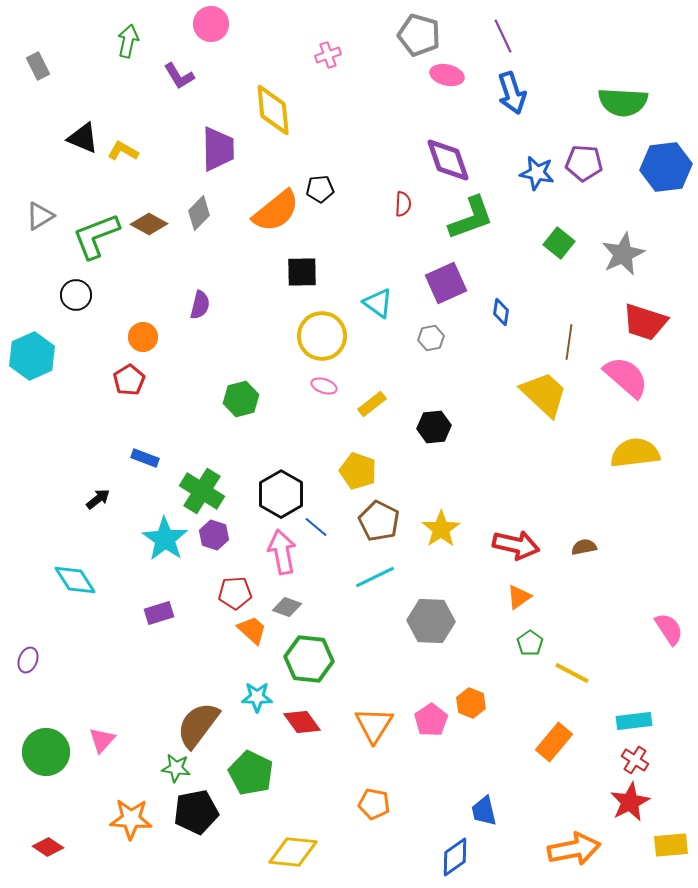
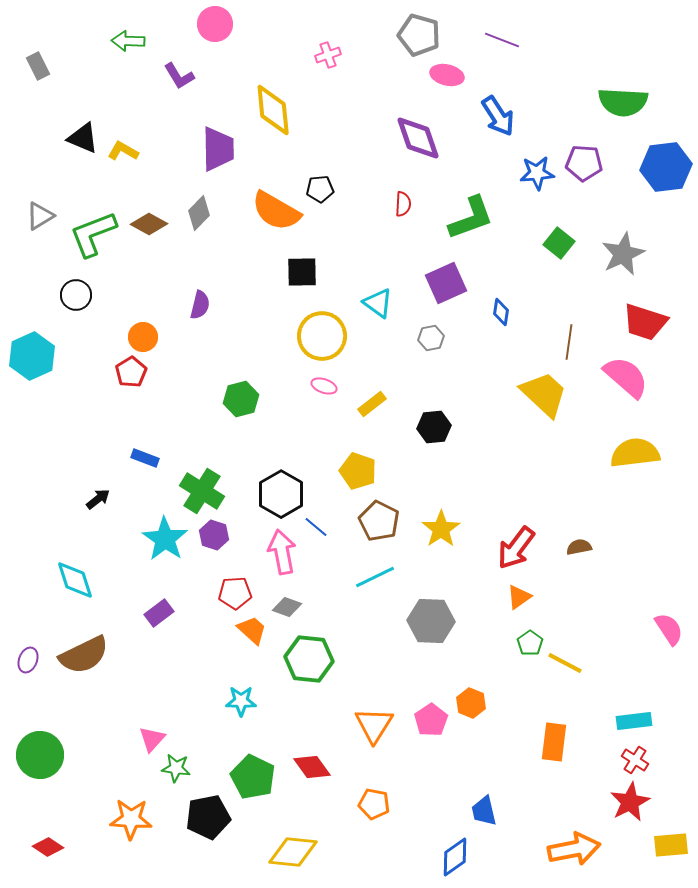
pink circle at (211, 24): moved 4 px right
purple line at (503, 36): moved 1 px left, 4 px down; rotated 44 degrees counterclockwise
green arrow at (128, 41): rotated 100 degrees counterclockwise
blue arrow at (512, 93): moved 14 px left, 23 px down; rotated 15 degrees counterclockwise
purple diamond at (448, 160): moved 30 px left, 22 px up
blue star at (537, 173): rotated 16 degrees counterclockwise
orange semicircle at (276, 211): rotated 69 degrees clockwise
green L-shape at (96, 236): moved 3 px left, 2 px up
red pentagon at (129, 380): moved 2 px right, 8 px up
red arrow at (516, 545): moved 3 px down; rotated 114 degrees clockwise
brown semicircle at (584, 547): moved 5 px left
cyan diamond at (75, 580): rotated 15 degrees clockwise
purple rectangle at (159, 613): rotated 20 degrees counterclockwise
yellow line at (572, 673): moved 7 px left, 10 px up
cyan star at (257, 697): moved 16 px left, 4 px down
red diamond at (302, 722): moved 10 px right, 45 px down
brown semicircle at (198, 725): moved 114 px left, 70 px up; rotated 153 degrees counterclockwise
pink triangle at (102, 740): moved 50 px right, 1 px up
orange rectangle at (554, 742): rotated 33 degrees counterclockwise
green circle at (46, 752): moved 6 px left, 3 px down
green pentagon at (251, 773): moved 2 px right, 4 px down
black pentagon at (196, 812): moved 12 px right, 5 px down
